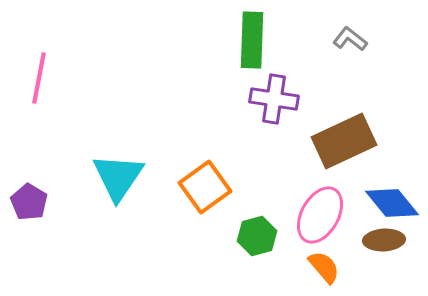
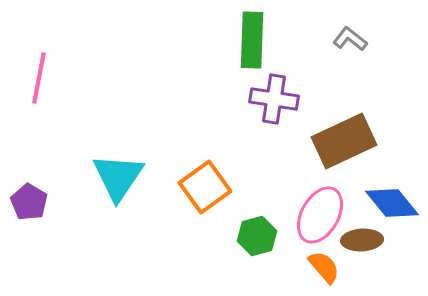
brown ellipse: moved 22 px left
